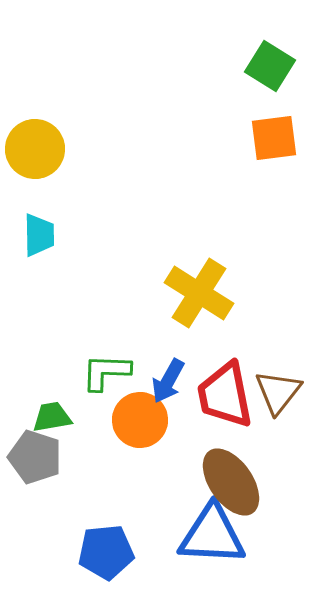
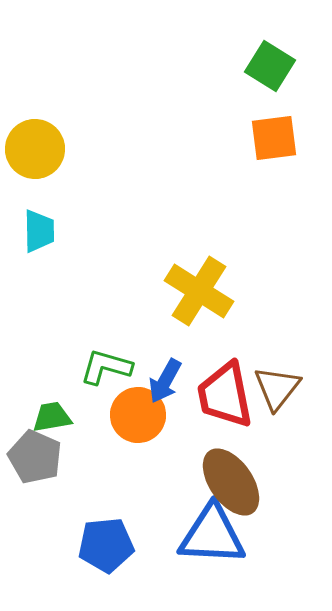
cyan trapezoid: moved 4 px up
yellow cross: moved 2 px up
green L-shape: moved 5 px up; rotated 14 degrees clockwise
blue arrow: moved 3 px left
brown triangle: moved 1 px left, 4 px up
orange circle: moved 2 px left, 5 px up
gray pentagon: rotated 6 degrees clockwise
blue pentagon: moved 7 px up
